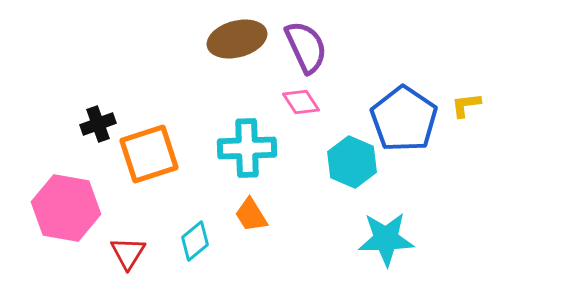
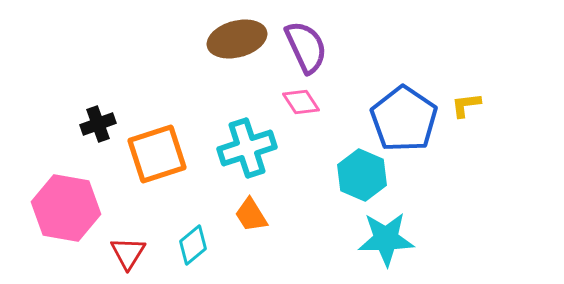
cyan cross: rotated 16 degrees counterclockwise
orange square: moved 8 px right
cyan hexagon: moved 10 px right, 13 px down
cyan diamond: moved 2 px left, 4 px down
